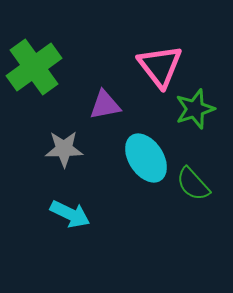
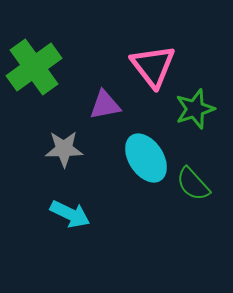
pink triangle: moved 7 px left
